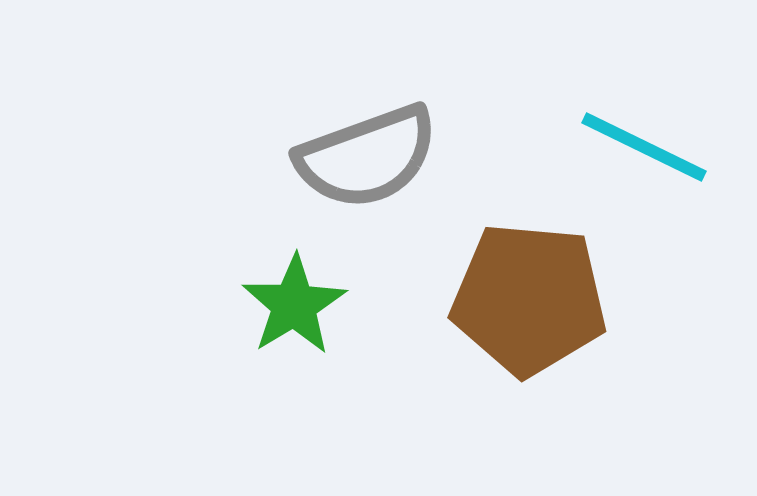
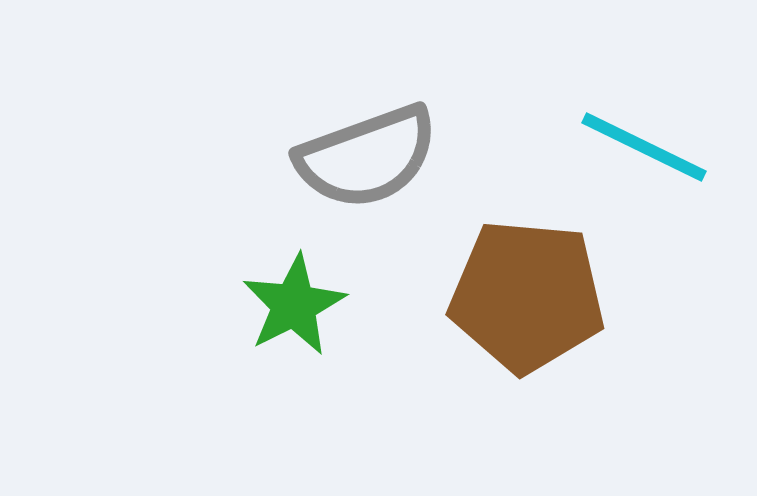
brown pentagon: moved 2 px left, 3 px up
green star: rotated 4 degrees clockwise
